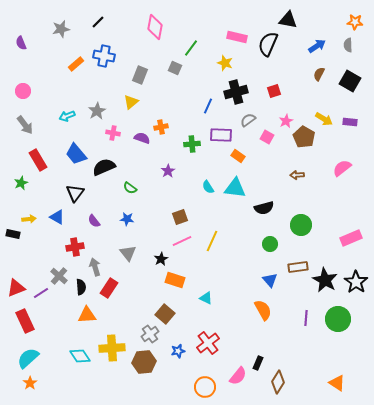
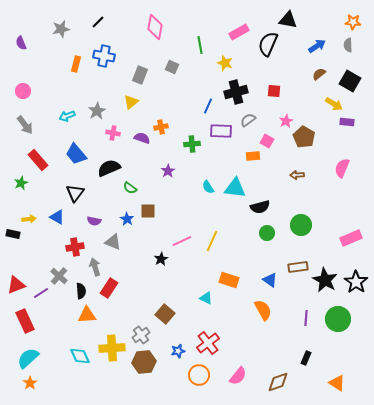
orange star at (355, 22): moved 2 px left
pink rectangle at (237, 37): moved 2 px right, 5 px up; rotated 42 degrees counterclockwise
green line at (191, 48): moved 9 px right, 3 px up; rotated 48 degrees counterclockwise
orange rectangle at (76, 64): rotated 35 degrees counterclockwise
gray square at (175, 68): moved 3 px left, 1 px up
brown semicircle at (319, 74): rotated 24 degrees clockwise
red square at (274, 91): rotated 24 degrees clockwise
yellow arrow at (324, 119): moved 10 px right, 15 px up
purple rectangle at (350, 122): moved 3 px left
purple rectangle at (221, 135): moved 4 px up
pink square at (267, 137): moved 4 px down
orange rectangle at (238, 156): moved 15 px right; rotated 40 degrees counterclockwise
red rectangle at (38, 160): rotated 10 degrees counterclockwise
black semicircle at (104, 167): moved 5 px right, 1 px down
pink semicircle at (342, 168): rotated 30 degrees counterclockwise
black semicircle at (264, 208): moved 4 px left, 1 px up
brown square at (180, 217): moved 32 px left, 6 px up; rotated 21 degrees clockwise
blue star at (127, 219): rotated 24 degrees clockwise
purple semicircle at (94, 221): rotated 40 degrees counterclockwise
green circle at (270, 244): moved 3 px left, 11 px up
gray triangle at (128, 253): moved 15 px left, 11 px up; rotated 30 degrees counterclockwise
orange rectangle at (175, 280): moved 54 px right
blue triangle at (270, 280): rotated 14 degrees counterclockwise
black semicircle at (81, 287): moved 4 px down
red triangle at (16, 288): moved 3 px up
gray cross at (150, 334): moved 9 px left, 1 px down
cyan diamond at (80, 356): rotated 10 degrees clockwise
black rectangle at (258, 363): moved 48 px right, 5 px up
brown diamond at (278, 382): rotated 40 degrees clockwise
orange circle at (205, 387): moved 6 px left, 12 px up
